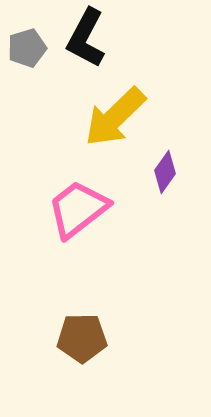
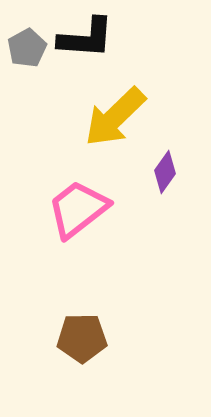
black L-shape: rotated 114 degrees counterclockwise
gray pentagon: rotated 12 degrees counterclockwise
